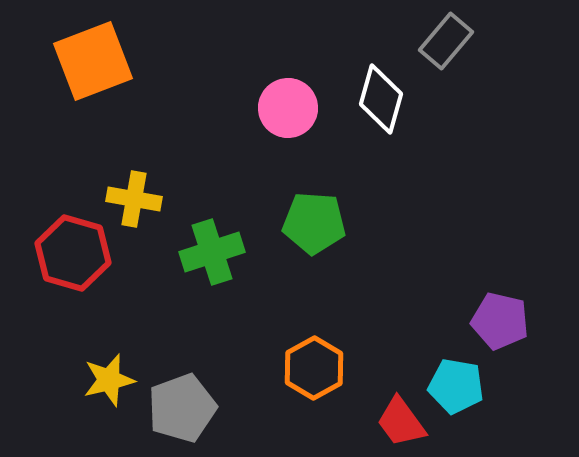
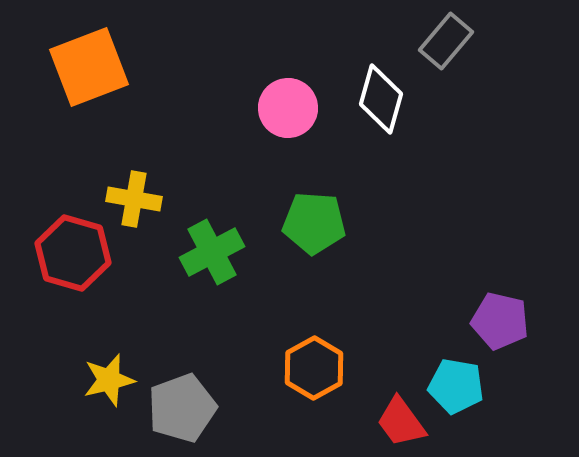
orange square: moved 4 px left, 6 px down
green cross: rotated 10 degrees counterclockwise
